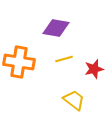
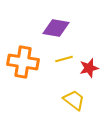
orange cross: moved 4 px right
red star: moved 5 px left, 1 px up
